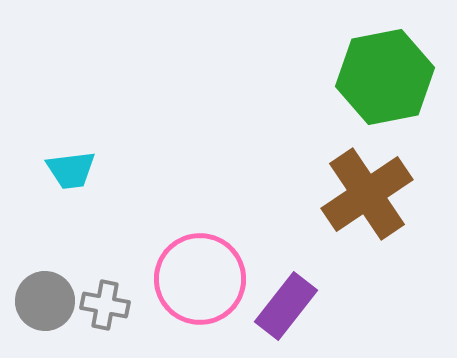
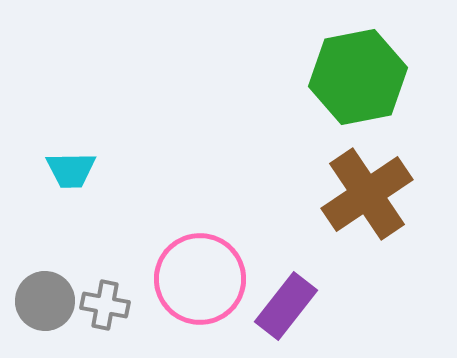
green hexagon: moved 27 px left
cyan trapezoid: rotated 6 degrees clockwise
